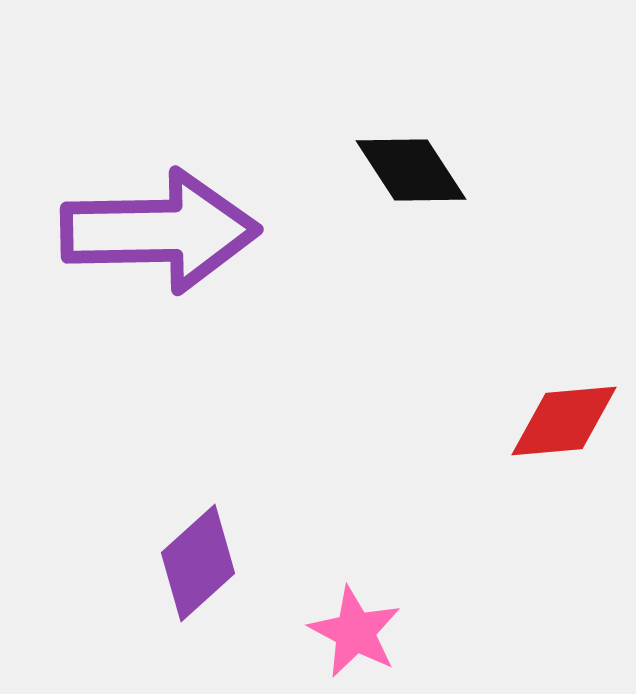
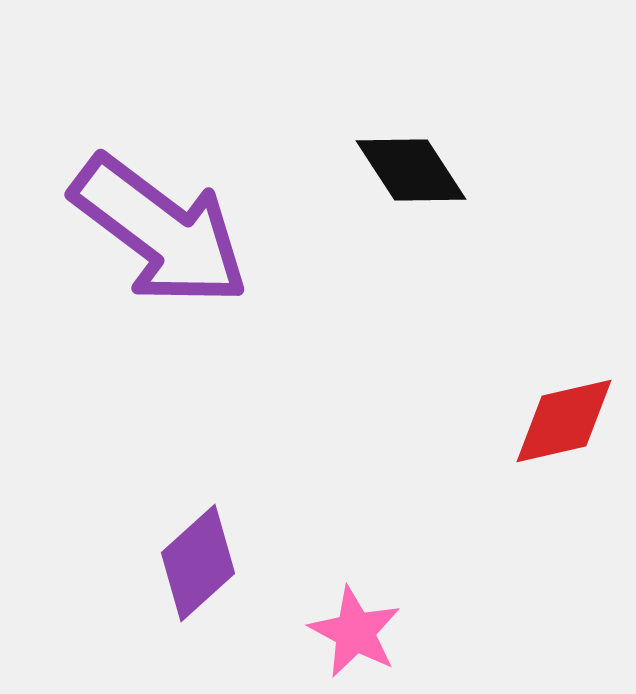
purple arrow: rotated 38 degrees clockwise
red diamond: rotated 8 degrees counterclockwise
